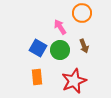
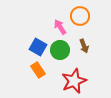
orange circle: moved 2 px left, 3 px down
blue square: moved 1 px up
orange rectangle: moved 1 px right, 7 px up; rotated 28 degrees counterclockwise
